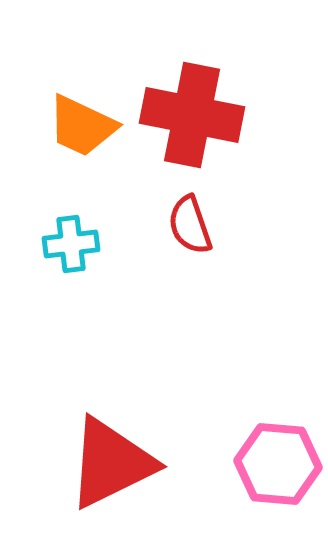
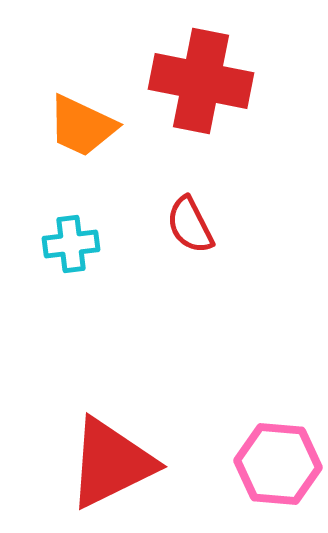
red cross: moved 9 px right, 34 px up
red semicircle: rotated 8 degrees counterclockwise
